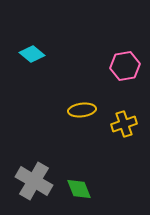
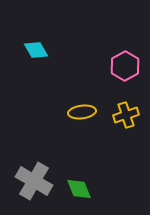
cyan diamond: moved 4 px right, 4 px up; rotated 20 degrees clockwise
pink hexagon: rotated 20 degrees counterclockwise
yellow ellipse: moved 2 px down
yellow cross: moved 2 px right, 9 px up
